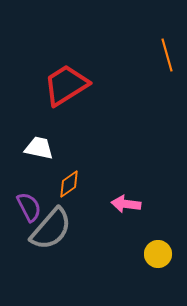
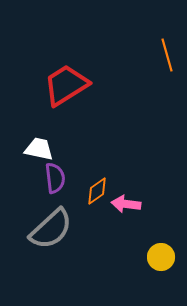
white trapezoid: moved 1 px down
orange diamond: moved 28 px right, 7 px down
purple semicircle: moved 26 px right, 29 px up; rotated 20 degrees clockwise
gray semicircle: rotated 6 degrees clockwise
yellow circle: moved 3 px right, 3 px down
